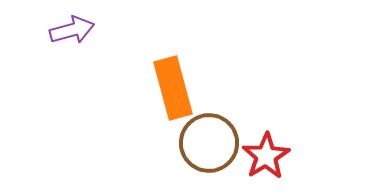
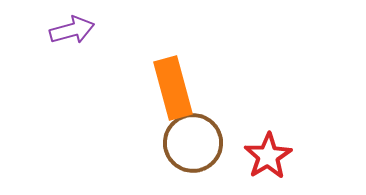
brown circle: moved 16 px left
red star: moved 2 px right
